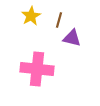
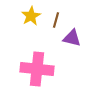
brown line: moved 3 px left
